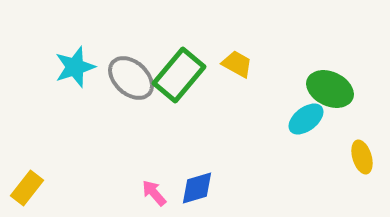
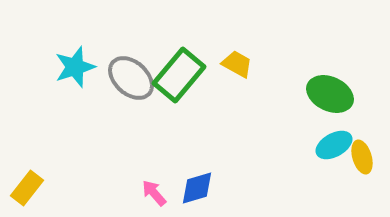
green ellipse: moved 5 px down
cyan ellipse: moved 28 px right, 26 px down; rotated 9 degrees clockwise
